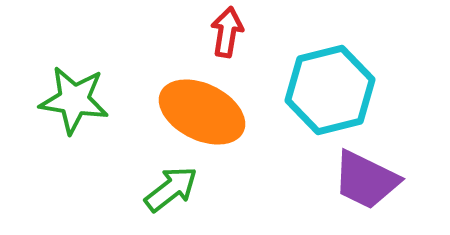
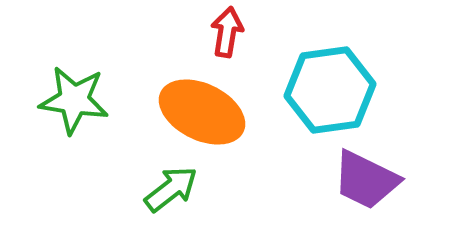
cyan hexagon: rotated 6 degrees clockwise
